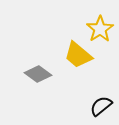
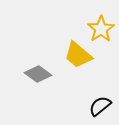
yellow star: moved 1 px right
black semicircle: moved 1 px left
